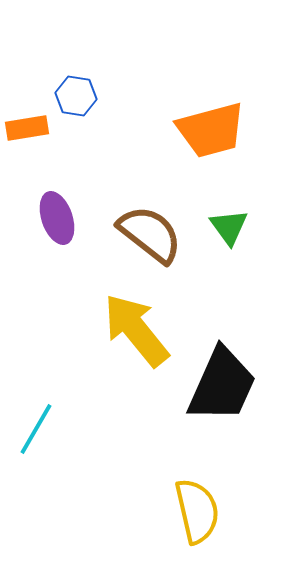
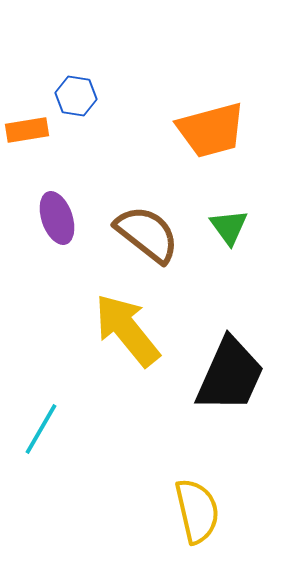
orange rectangle: moved 2 px down
brown semicircle: moved 3 px left
yellow arrow: moved 9 px left
black trapezoid: moved 8 px right, 10 px up
cyan line: moved 5 px right
